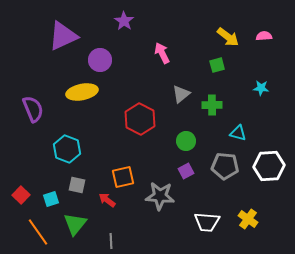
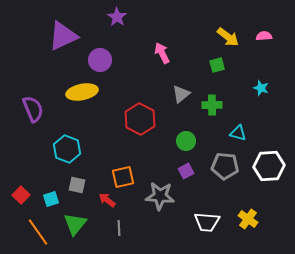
purple star: moved 7 px left, 4 px up
cyan star: rotated 14 degrees clockwise
gray line: moved 8 px right, 13 px up
